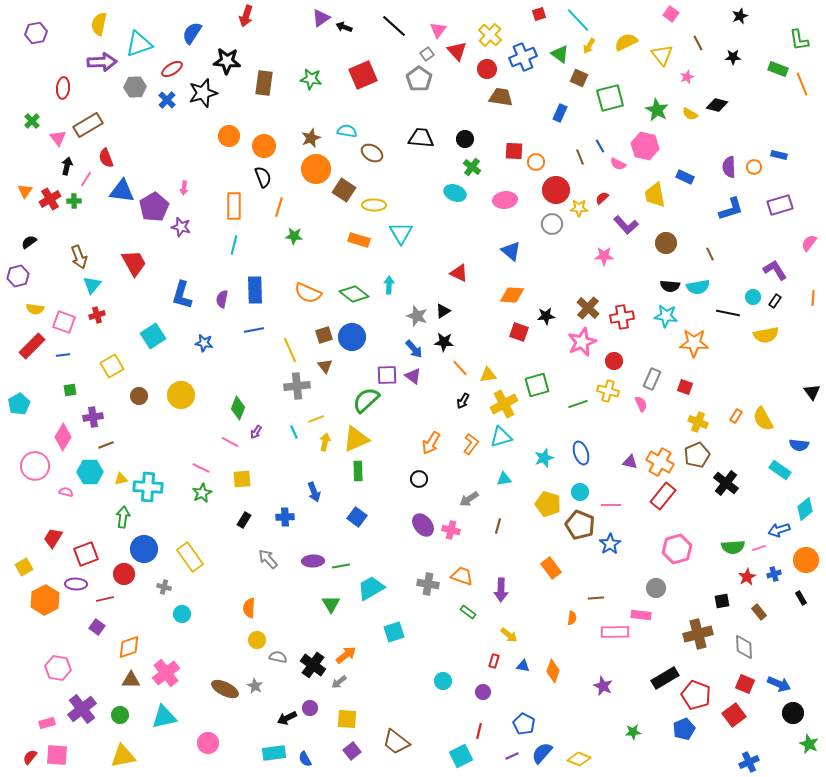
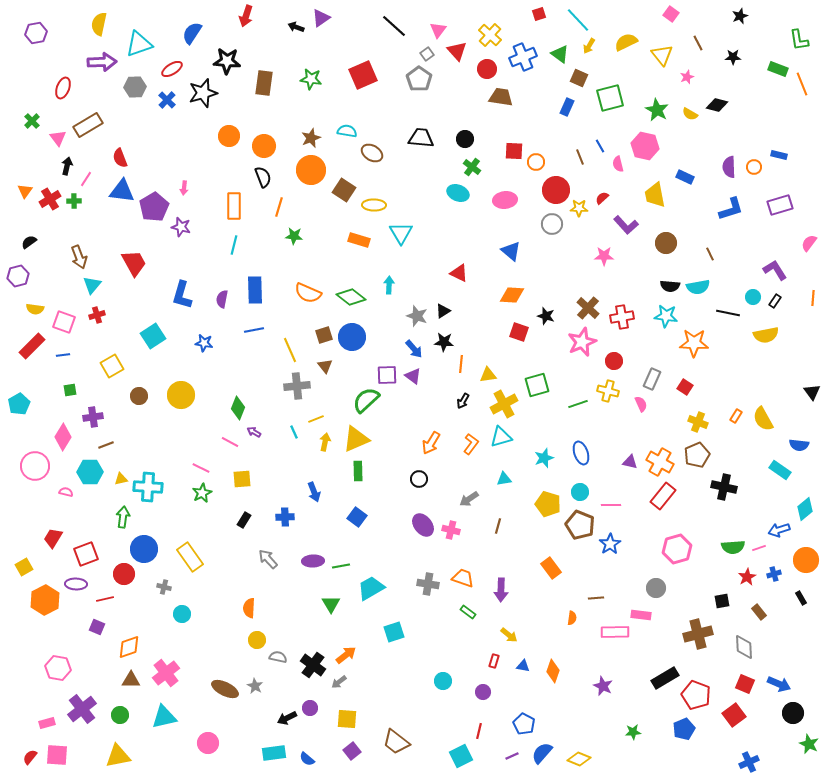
black arrow at (344, 27): moved 48 px left
red ellipse at (63, 88): rotated 15 degrees clockwise
blue rectangle at (560, 113): moved 7 px right, 6 px up
red semicircle at (106, 158): moved 14 px right
pink semicircle at (618, 164): rotated 49 degrees clockwise
orange circle at (316, 169): moved 5 px left, 1 px down
cyan ellipse at (455, 193): moved 3 px right
green diamond at (354, 294): moved 3 px left, 3 px down
black star at (546, 316): rotated 24 degrees clockwise
orange line at (460, 368): moved 1 px right, 4 px up; rotated 48 degrees clockwise
red square at (685, 387): rotated 14 degrees clockwise
purple arrow at (256, 432): moved 2 px left; rotated 88 degrees clockwise
black cross at (726, 483): moved 2 px left, 4 px down; rotated 25 degrees counterclockwise
orange trapezoid at (462, 576): moved 1 px right, 2 px down
purple square at (97, 627): rotated 14 degrees counterclockwise
yellow triangle at (123, 756): moved 5 px left
blue semicircle at (305, 759): moved 2 px right; rotated 21 degrees counterclockwise
